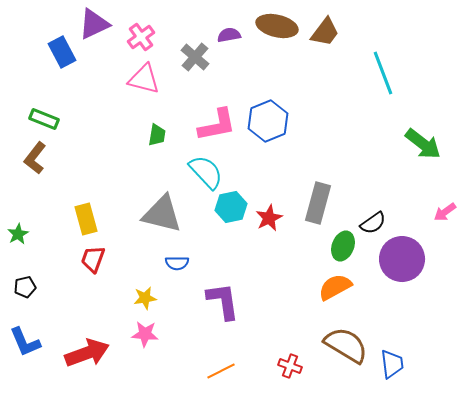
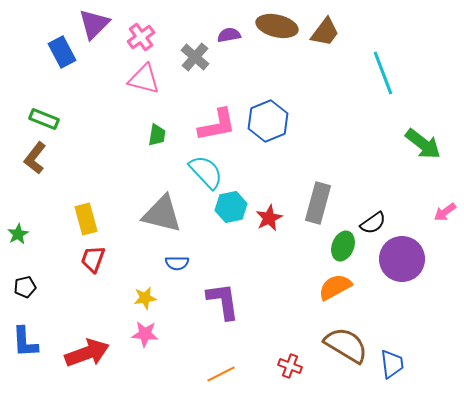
purple triangle: rotated 20 degrees counterclockwise
blue L-shape: rotated 20 degrees clockwise
orange line: moved 3 px down
